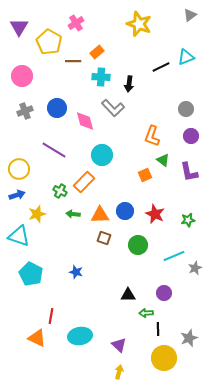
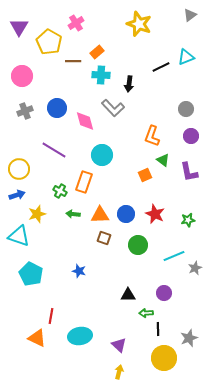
cyan cross at (101, 77): moved 2 px up
orange rectangle at (84, 182): rotated 25 degrees counterclockwise
blue circle at (125, 211): moved 1 px right, 3 px down
blue star at (76, 272): moved 3 px right, 1 px up
